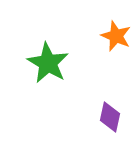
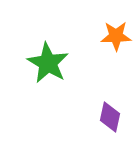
orange star: rotated 24 degrees counterclockwise
